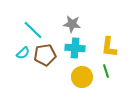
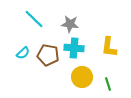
gray star: moved 2 px left
cyan line: moved 1 px right, 11 px up
cyan cross: moved 1 px left
brown pentagon: moved 3 px right; rotated 20 degrees clockwise
green line: moved 2 px right, 13 px down
